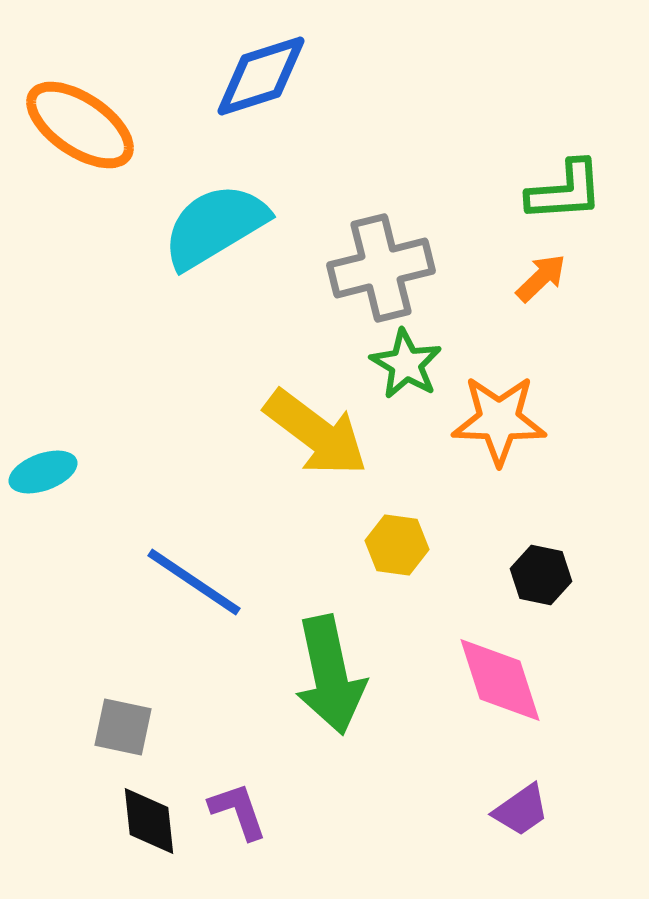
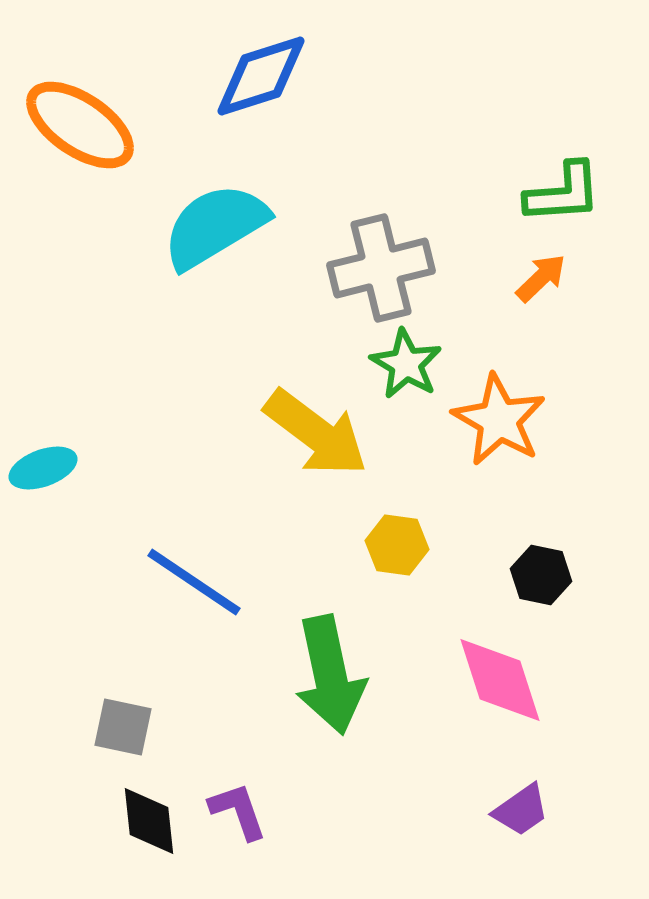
green L-shape: moved 2 px left, 2 px down
orange star: rotated 28 degrees clockwise
cyan ellipse: moved 4 px up
